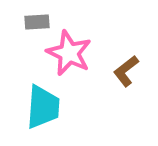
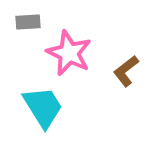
gray rectangle: moved 9 px left
cyan trapezoid: rotated 36 degrees counterclockwise
